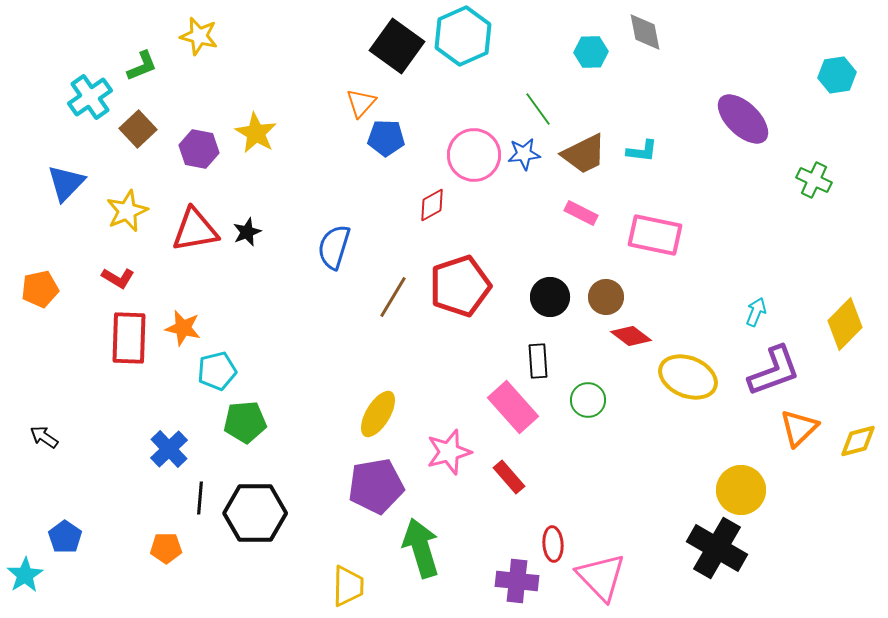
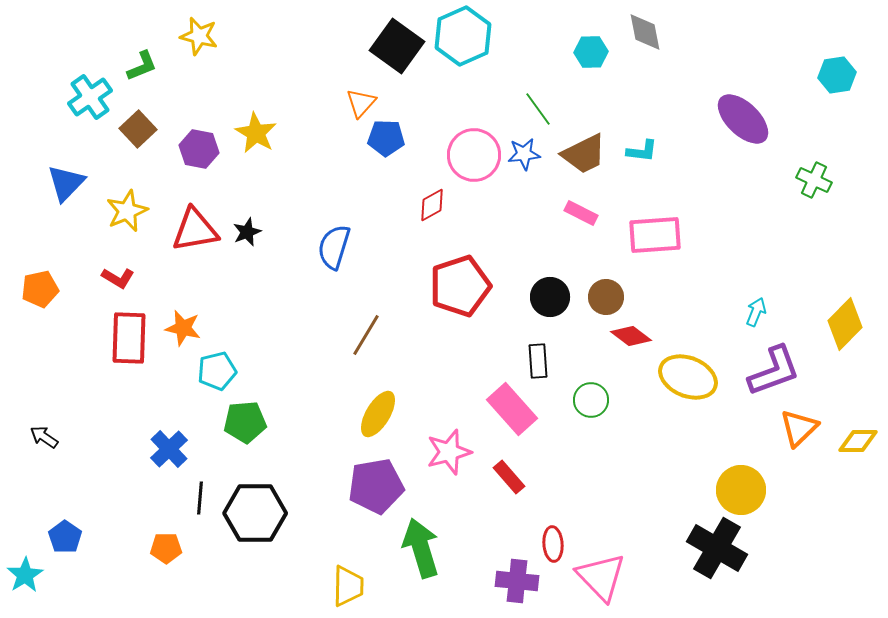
pink rectangle at (655, 235): rotated 16 degrees counterclockwise
brown line at (393, 297): moved 27 px left, 38 px down
green circle at (588, 400): moved 3 px right
pink rectangle at (513, 407): moved 1 px left, 2 px down
yellow diamond at (858, 441): rotated 15 degrees clockwise
